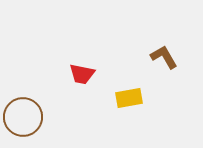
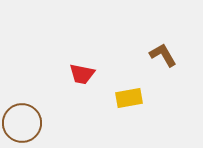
brown L-shape: moved 1 px left, 2 px up
brown circle: moved 1 px left, 6 px down
